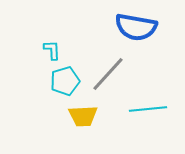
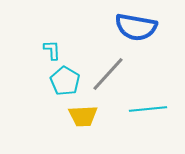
cyan pentagon: rotated 24 degrees counterclockwise
